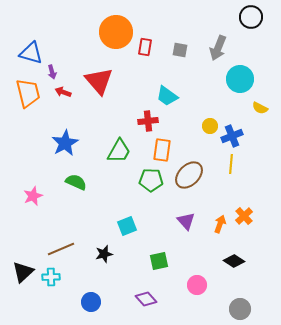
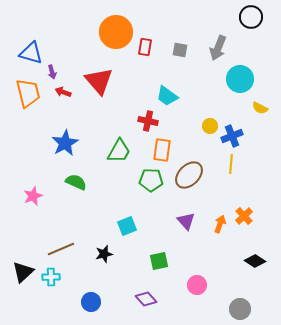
red cross: rotated 18 degrees clockwise
black diamond: moved 21 px right
